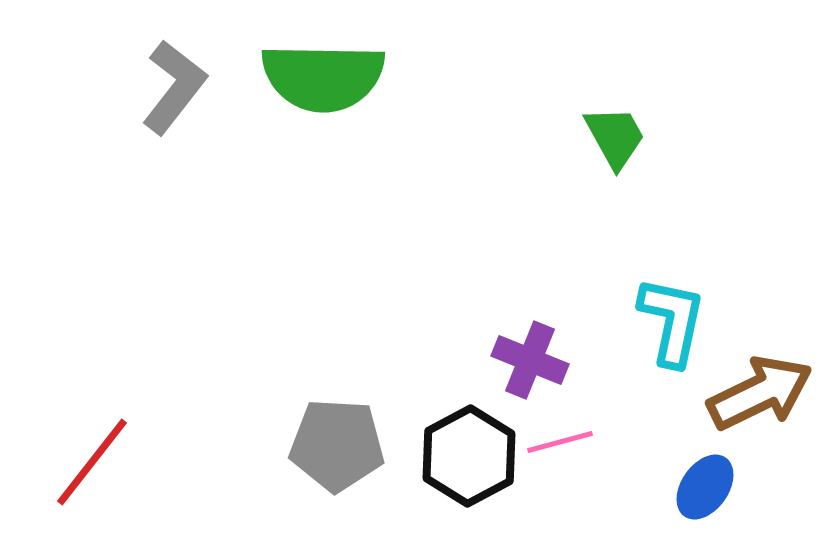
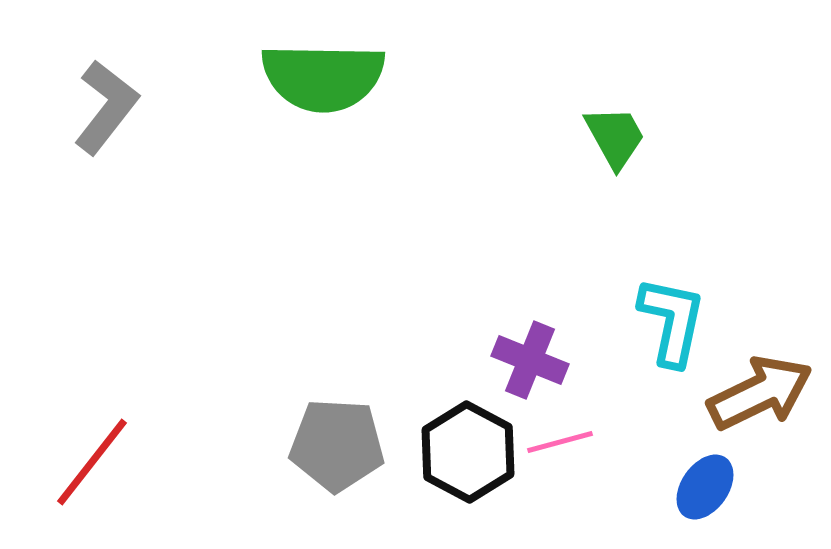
gray L-shape: moved 68 px left, 20 px down
black hexagon: moved 1 px left, 4 px up; rotated 4 degrees counterclockwise
